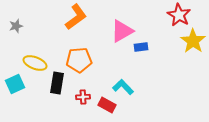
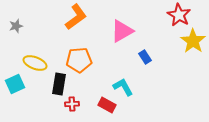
blue rectangle: moved 4 px right, 10 px down; rotated 64 degrees clockwise
black rectangle: moved 2 px right, 1 px down
cyan L-shape: rotated 15 degrees clockwise
red cross: moved 11 px left, 7 px down
